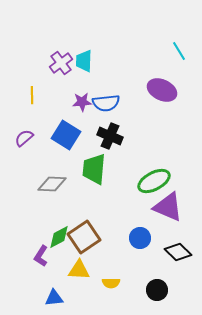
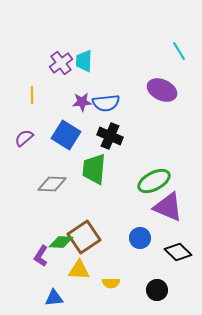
green diamond: moved 2 px right, 5 px down; rotated 30 degrees clockwise
